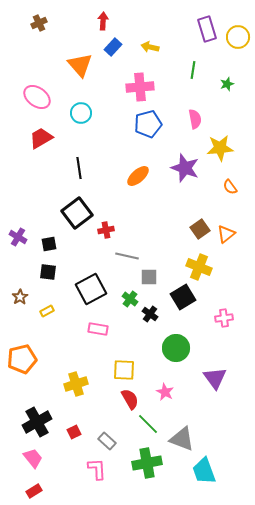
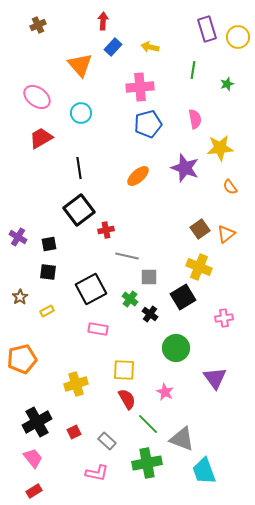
brown cross at (39, 23): moved 1 px left, 2 px down
black square at (77, 213): moved 2 px right, 3 px up
red semicircle at (130, 399): moved 3 px left
pink L-shape at (97, 469): moved 4 px down; rotated 105 degrees clockwise
